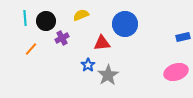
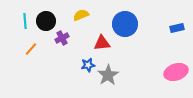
cyan line: moved 3 px down
blue rectangle: moved 6 px left, 9 px up
blue star: rotated 24 degrees clockwise
